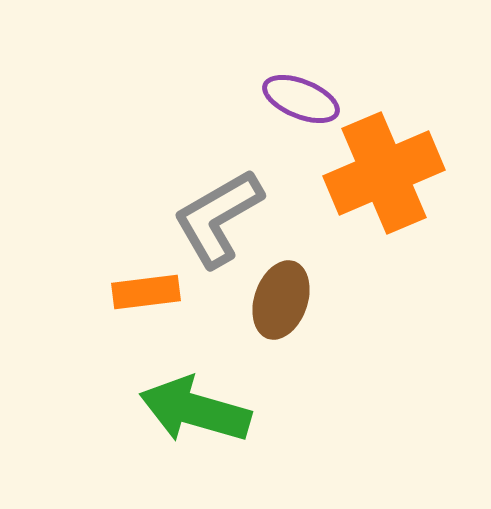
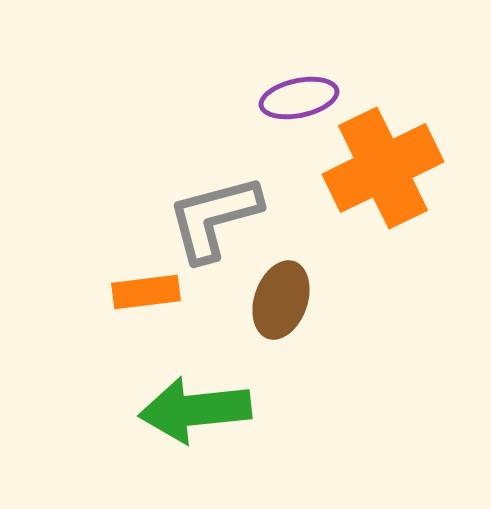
purple ellipse: moved 2 px left, 1 px up; rotated 34 degrees counterclockwise
orange cross: moved 1 px left, 5 px up; rotated 3 degrees counterclockwise
gray L-shape: moved 4 px left; rotated 15 degrees clockwise
green arrow: rotated 22 degrees counterclockwise
